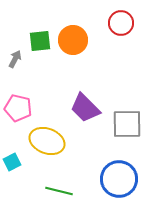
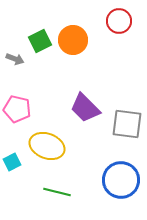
red circle: moved 2 px left, 2 px up
green square: rotated 20 degrees counterclockwise
gray arrow: rotated 84 degrees clockwise
pink pentagon: moved 1 px left, 1 px down
gray square: rotated 8 degrees clockwise
yellow ellipse: moved 5 px down
blue circle: moved 2 px right, 1 px down
green line: moved 2 px left, 1 px down
